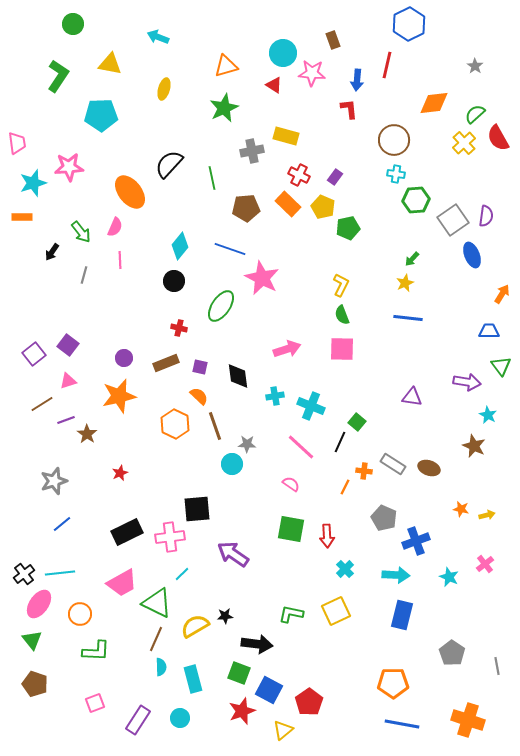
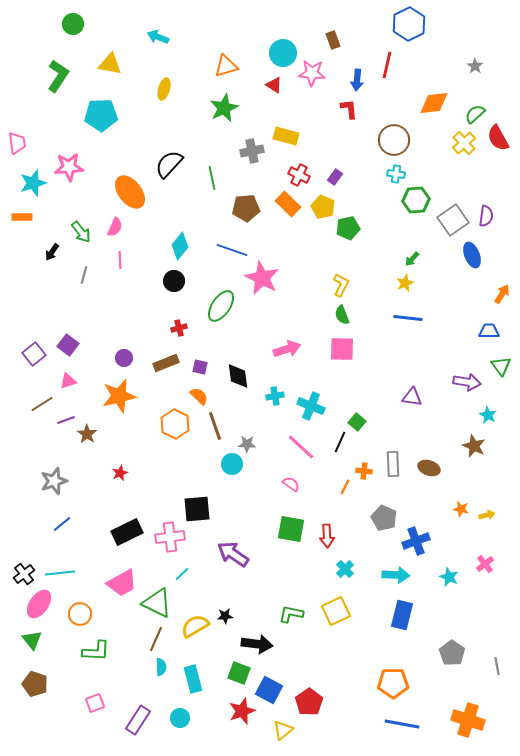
blue line at (230, 249): moved 2 px right, 1 px down
red cross at (179, 328): rotated 28 degrees counterclockwise
gray rectangle at (393, 464): rotated 55 degrees clockwise
